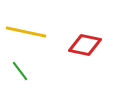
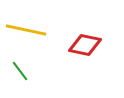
yellow line: moved 2 px up
